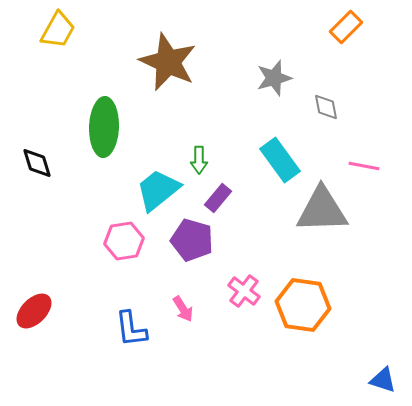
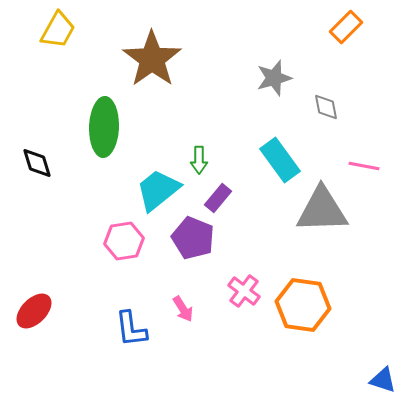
brown star: moved 16 px left, 3 px up; rotated 12 degrees clockwise
purple pentagon: moved 1 px right, 2 px up; rotated 6 degrees clockwise
